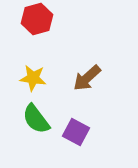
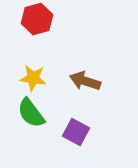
brown arrow: moved 2 px left, 3 px down; rotated 60 degrees clockwise
green semicircle: moved 5 px left, 6 px up
